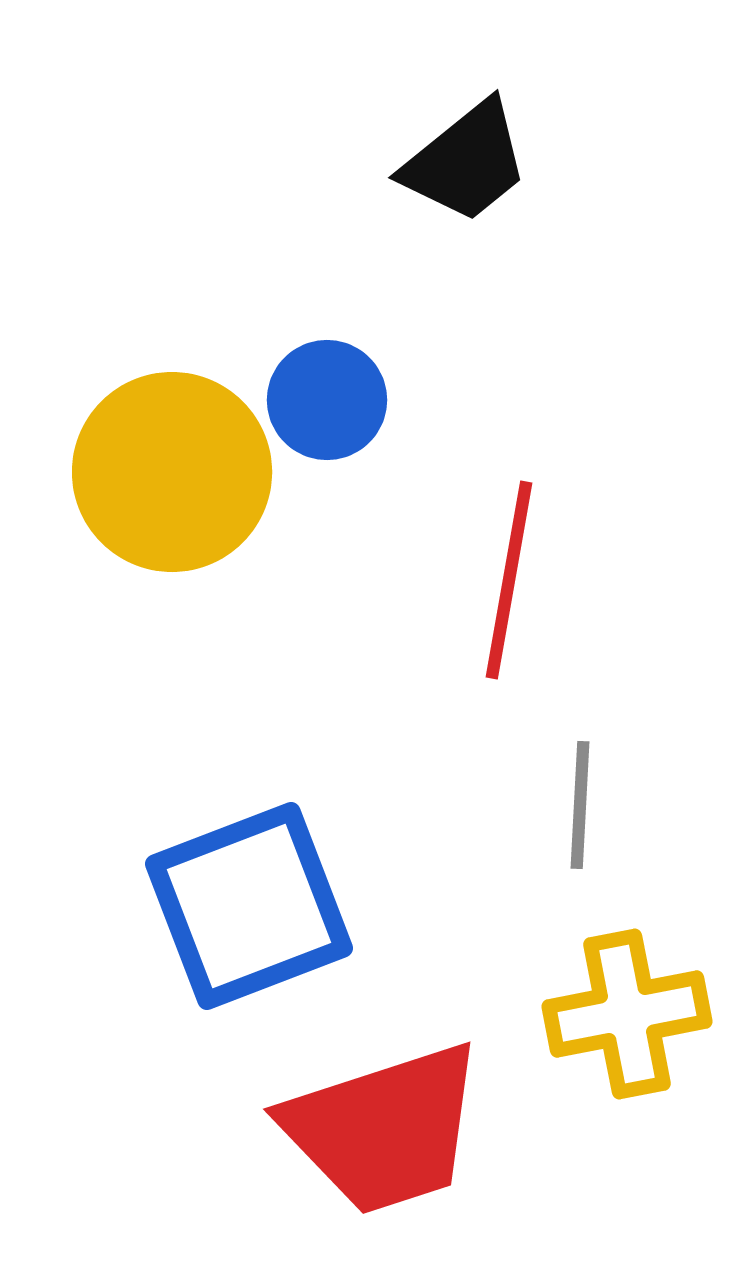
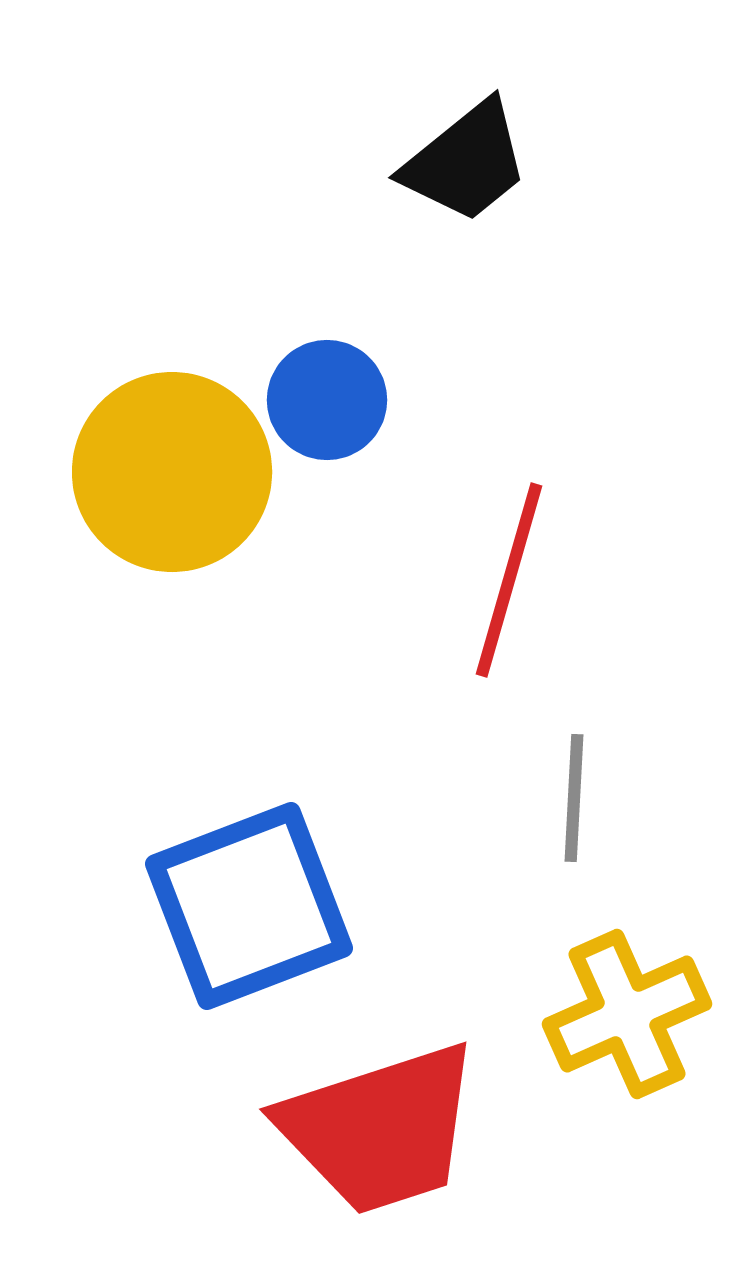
red line: rotated 6 degrees clockwise
gray line: moved 6 px left, 7 px up
yellow cross: rotated 13 degrees counterclockwise
red trapezoid: moved 4 px left
